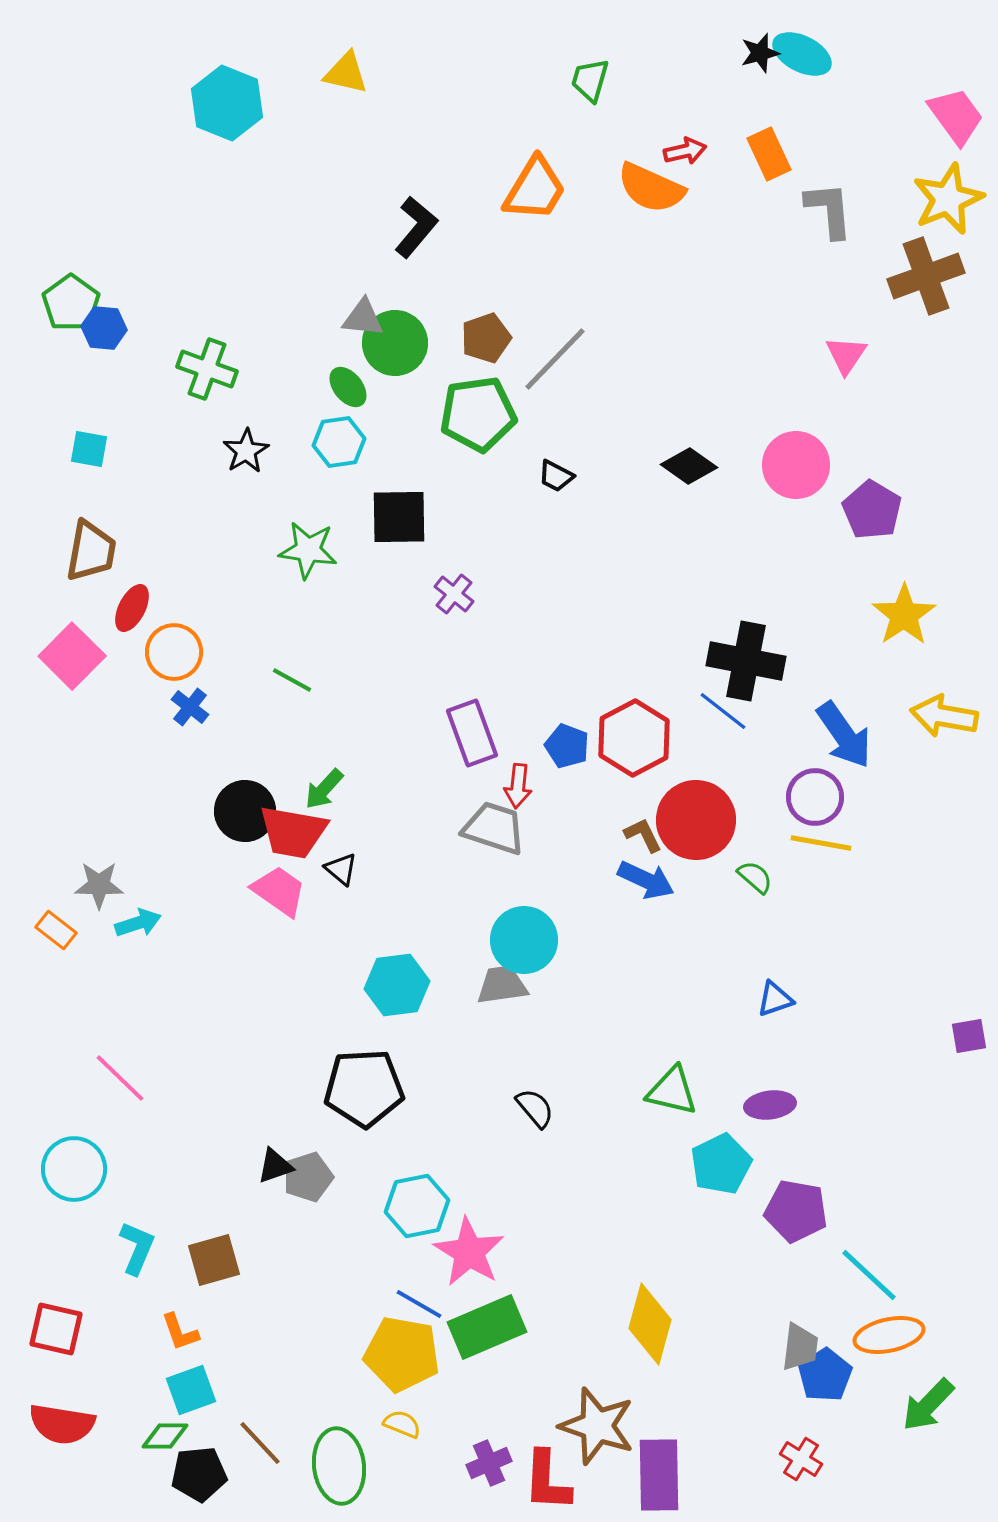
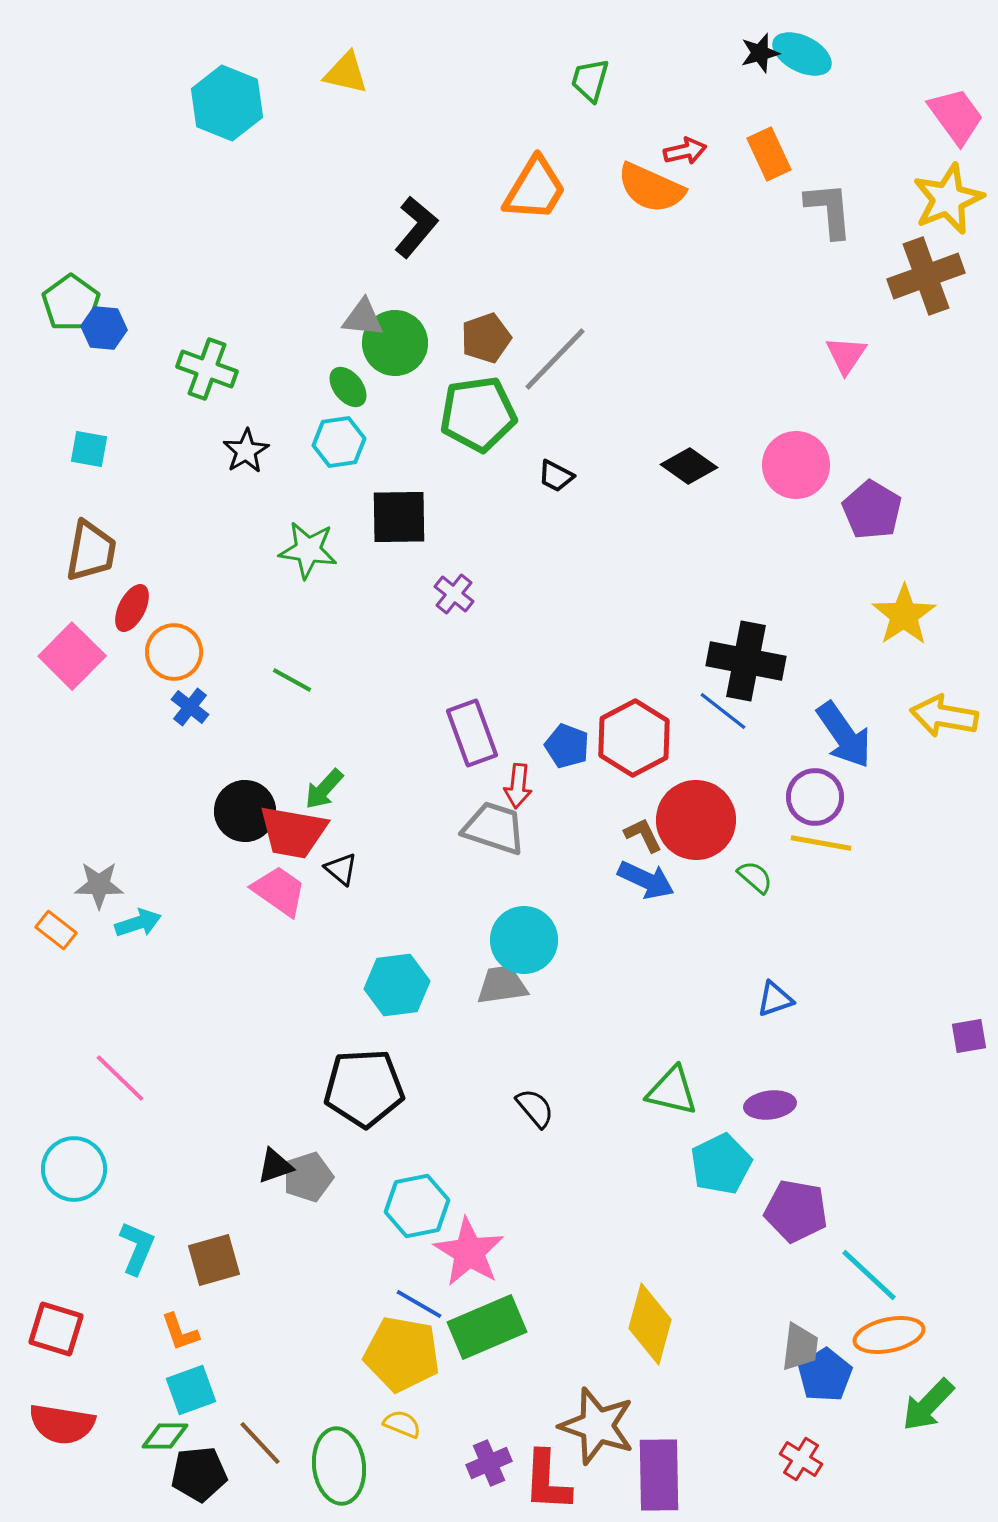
red square at (56, 1329): rotated 4 degrees clockwise
